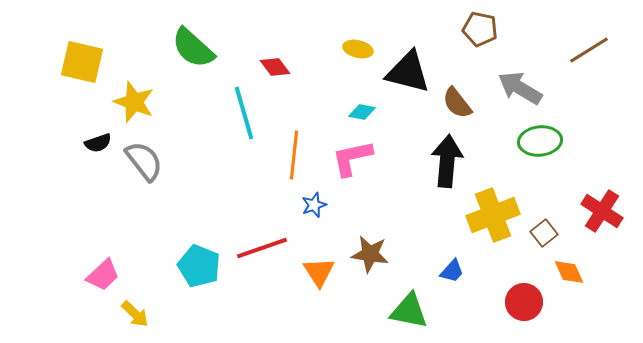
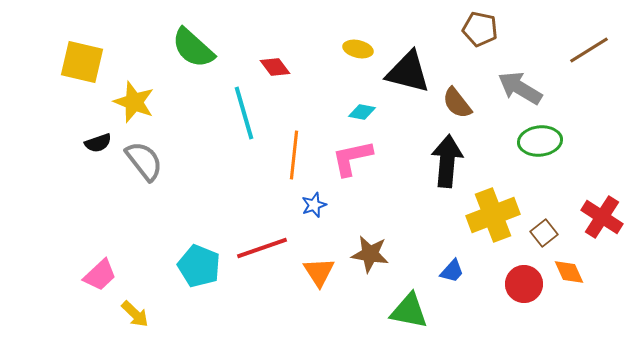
red cross: moved 6 px down
pink trapezoid: moved 3 px left
red circle: moved 18 px up
